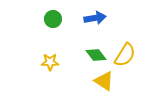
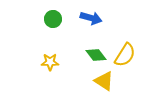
blue arrow: moved 4 px left; rotated 25 degrees clockwise
